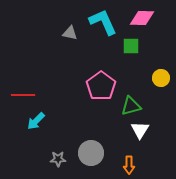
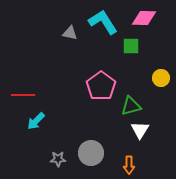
pink diamond: moved 2 px right
cyan L-shape: rotated 8 degrees counterclockwise
